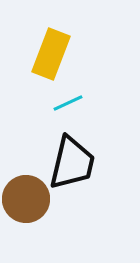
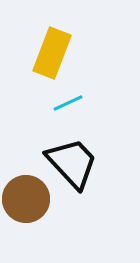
yellow rectangle: moved 1 px right, 1 px up
black trapezoid: rotated 56 degrees counterclockwise
